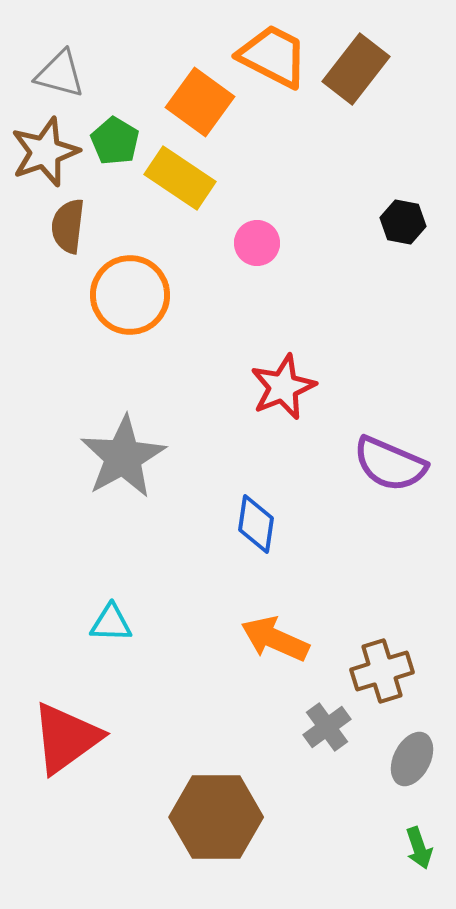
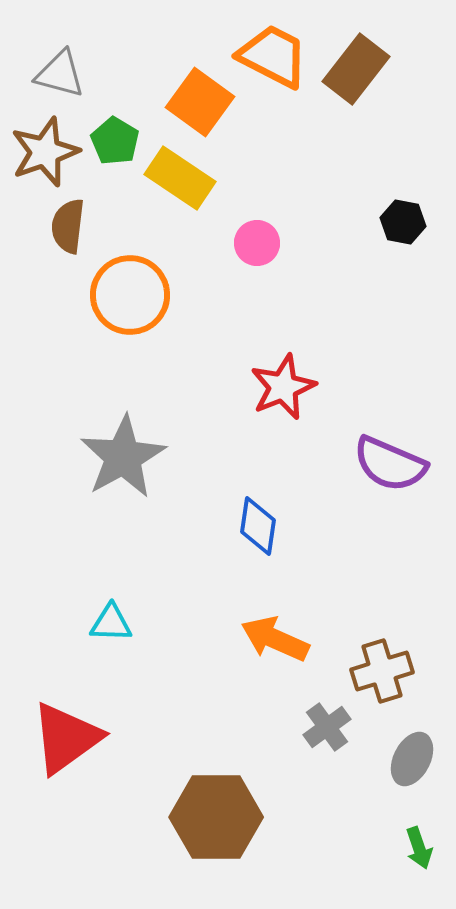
blue diamond: moved 2 px right, 2 px down
